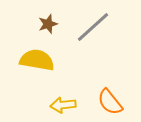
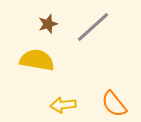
orange semicircle: moved 4 px right, 2 px down
